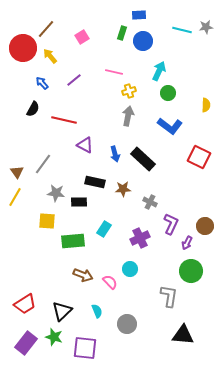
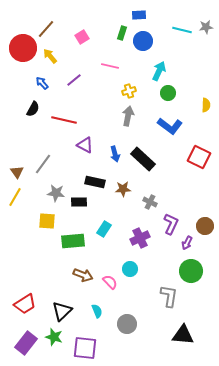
pink line at (114, 72): moved 4 px left, 6 px up
